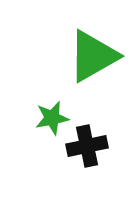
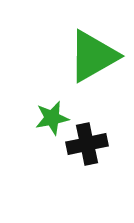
black cross: moved 2 px up
